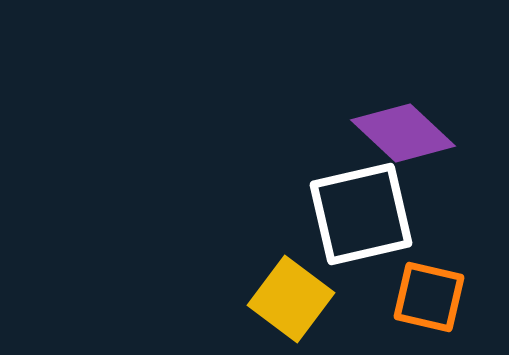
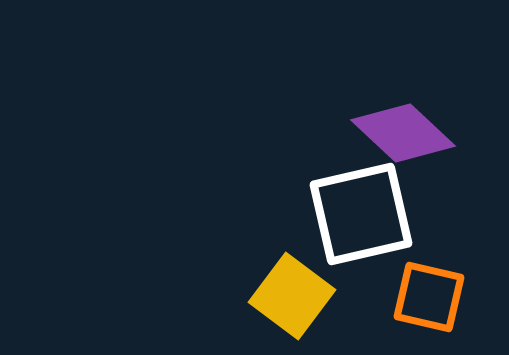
yellow square: moved 1 px right, 3 px up
